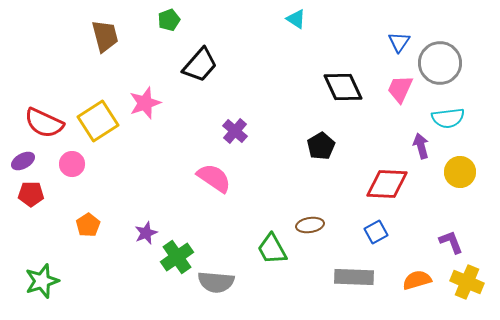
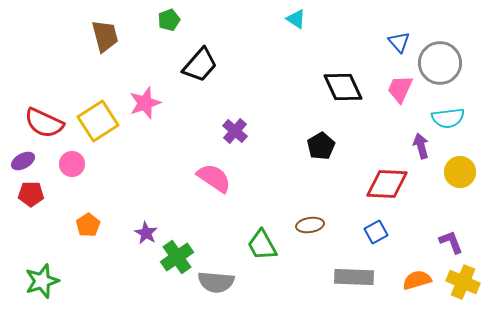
blue triangle: rotated 15 degrees counterclockwise
purple star: rotated 20 degrees counterclockwise
green trapezoid: moved 10 px left, 4 px up
yellow cross: moved 4 px left
